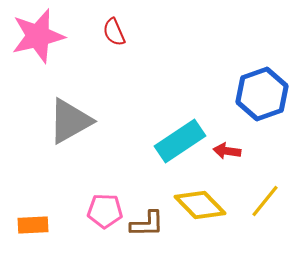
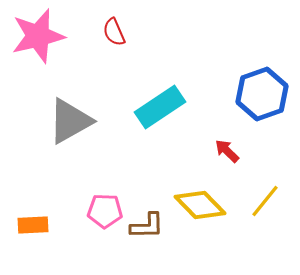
cyan rectangle: moved 20 px left, 34 px up
red arrow: rotated 36 degrees clockwise
brown L-shape: moved 2 px down
